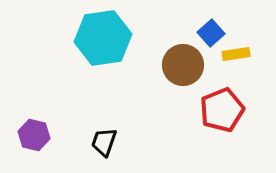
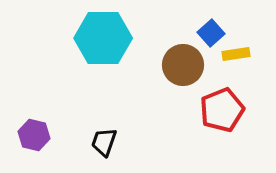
cyan hexagon: rotated 8 degrees clockwise
